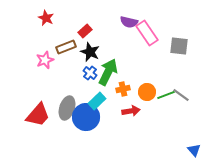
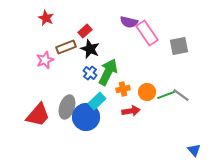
gray square: rotated 18 degrees counterclockwise
black star: moved 3 px up
gray ellipse: moved 1 px up
